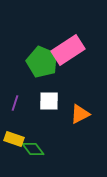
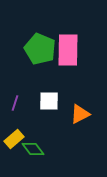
pink rectangle: rotated 56 degrees counterclockwise
green pentagon: moved 2 px left, 13 px up
yellow rectangle: rotated 60 degrees counterclockwise
